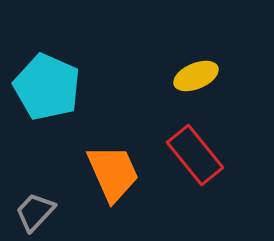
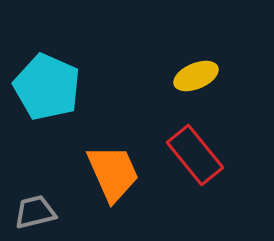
gray trapezoid: rotated 33 degrees clockwise
